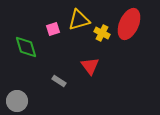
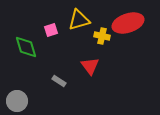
red ellipse: moved 1 px left, 1 px up; rotated 48 degrees clockwise
pink square: moved 2 px left, 1 px down
yellow cross: moved 3 px down; rotated 14 degrees counterclockwise
